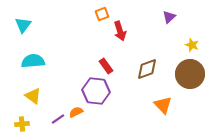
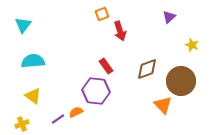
brown circle: moved 9 px left, 7 px down
yellow cross: rotated 16 degrees counterclockwise
